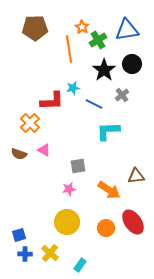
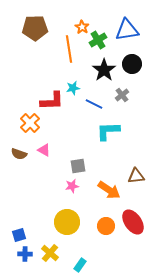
pink star: moved 3 px right, 3 px up
orange circle: moved 2 px up
